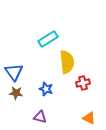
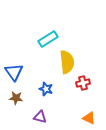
brown star: moved 5 px down
